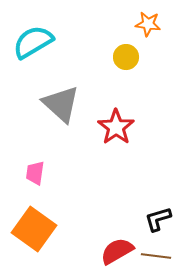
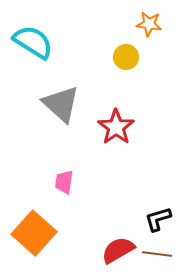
orange star: moved 1 px right
cyan semicircle: rotated 63 degrees clockwise
pink trapezoid: moved 29 px right, 9 px down
orange square: moved 4 px down; rotated 6 degrees clockwise
red semicircle: moved 1 px right, 1 px up
brown line: moved 1 px right, 2 px up
